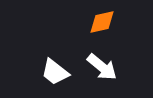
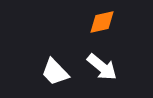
white trapezoid: rotated 8 degrees clockwise
